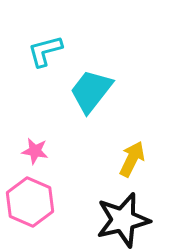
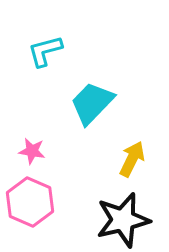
cyan trapezoid: moved 1 px right, 12 px down; rotated 6 degrees clockwise
pink star: moved 3 px left
